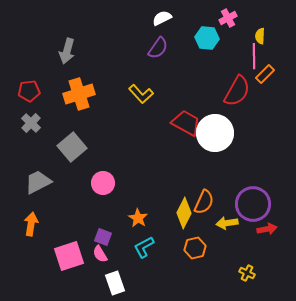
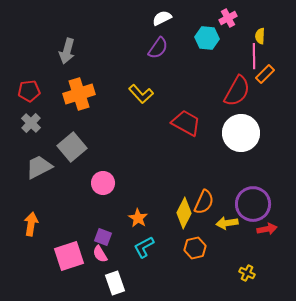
white circle: moved 26 px right
gray trapezoid: moved 1 px right, 15 px up
